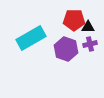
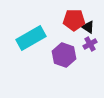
black triangle: rotated 32 degrees clockwise
purple cross: rotated 16 degrees counterclockwise
purple hexagon: moved 2 px left, 6 px down
